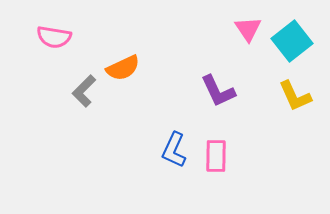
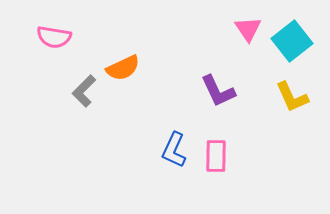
yellow L-shape: moved 3 px left, 1 px down
